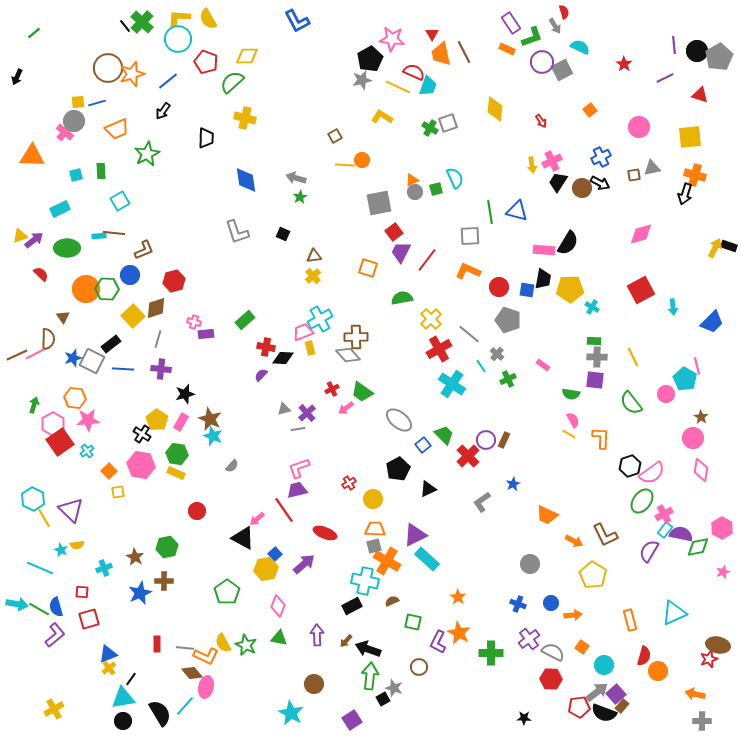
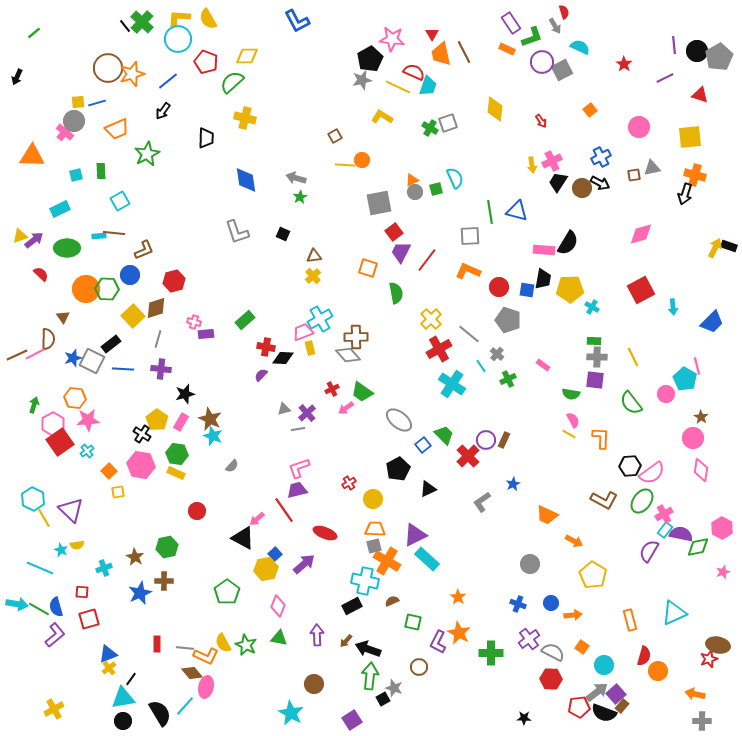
green semicircle at (402, 298): moved 6 px left, 5 px up; rotated 90 degrees clockwise
black hexagon at (630, 466): rotated 15 degrees clockwise
brown L-shape at (605, 535): moved 1 px left, 35 px up; rotated 36 degrees counterclockwise
